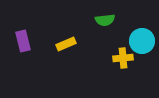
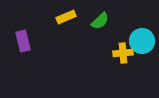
green semicircle: moved 5 px left, 1 px down; rotated 36 degrees counterclockwise
yellow rectangle: moved 27 px up
yellow cross: moved 5 px up
